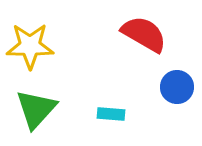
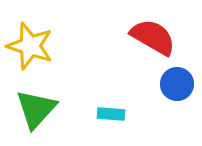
red semicircle: moved 9 px right, 3 px down
yellow star: rotated 18 degrees clockwise
blue circle: moved 3 px up
